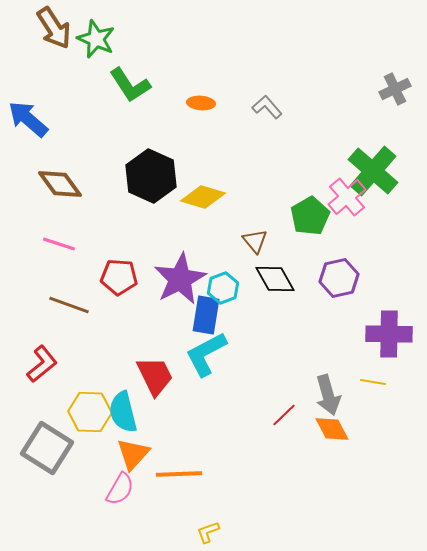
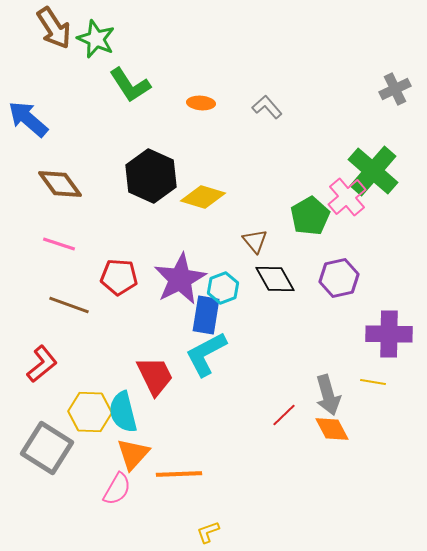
pink semicircle: moved 3 px left
